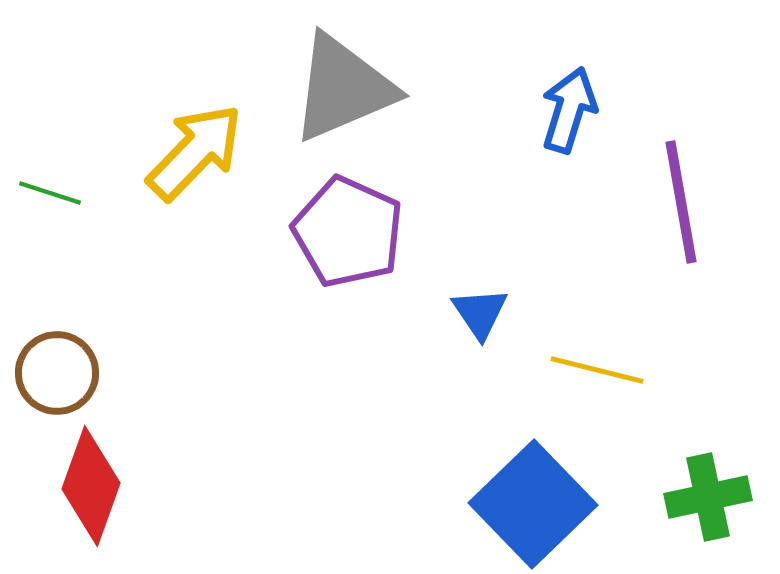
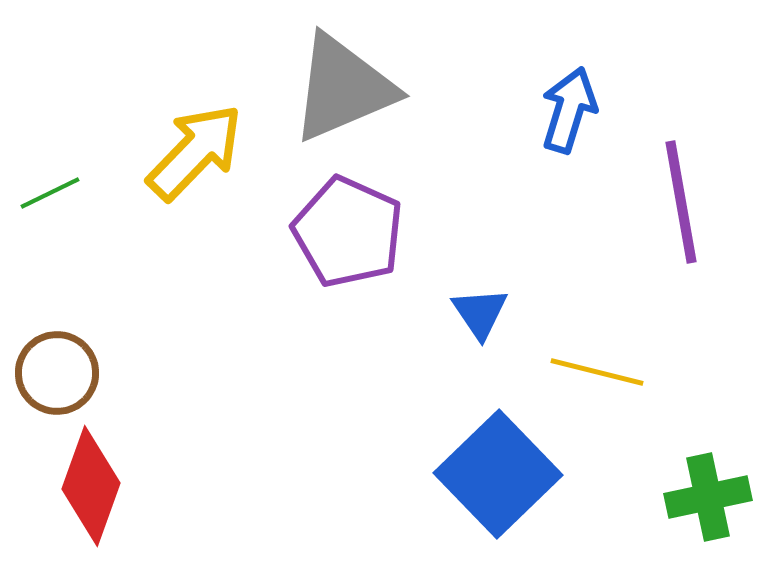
green line: rotated 44 degrees counterclockwise
yellow line: moved 2 px down
blue square: moved 35 px left, 30 px up
